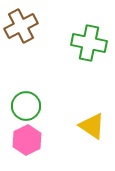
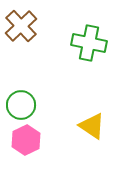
brown cross: rotated 16 degrees counterclockwise
green circle: moved 5 px left, 1 px up
pink hexagon: moved 1 px left
